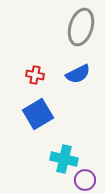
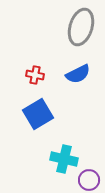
purple circle: moved 4 px right
